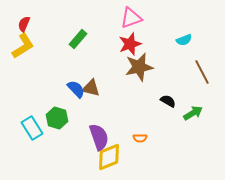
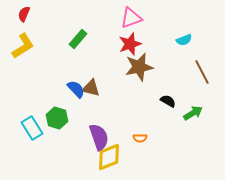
red semicircle: moved 10 px up
